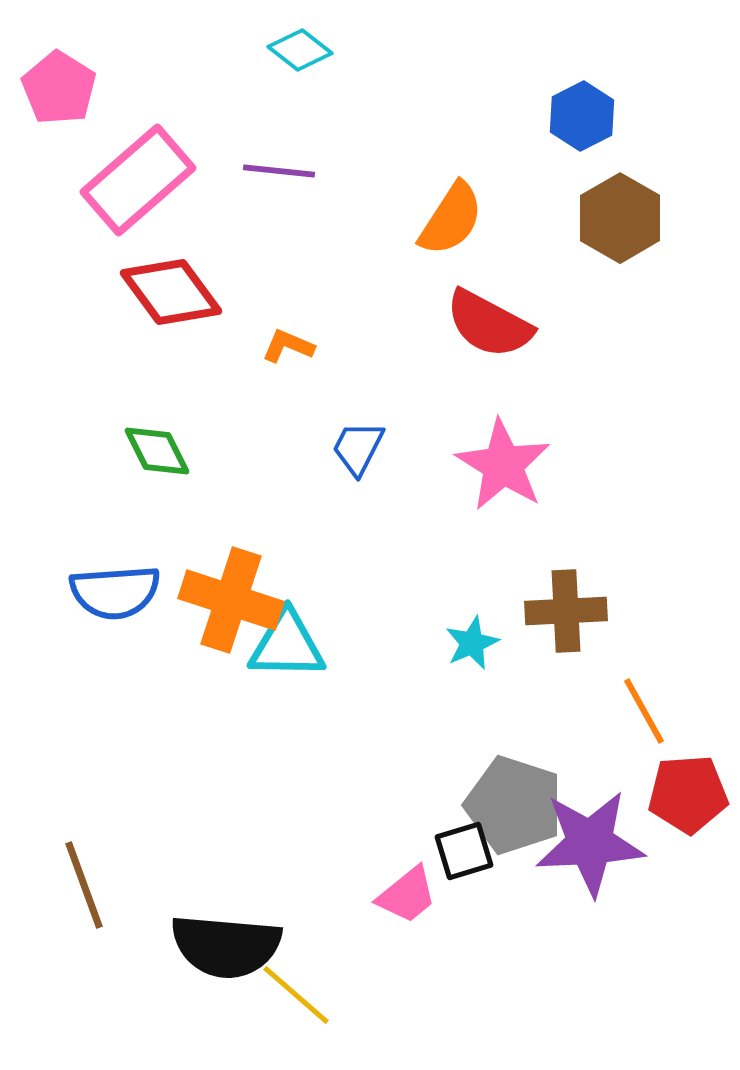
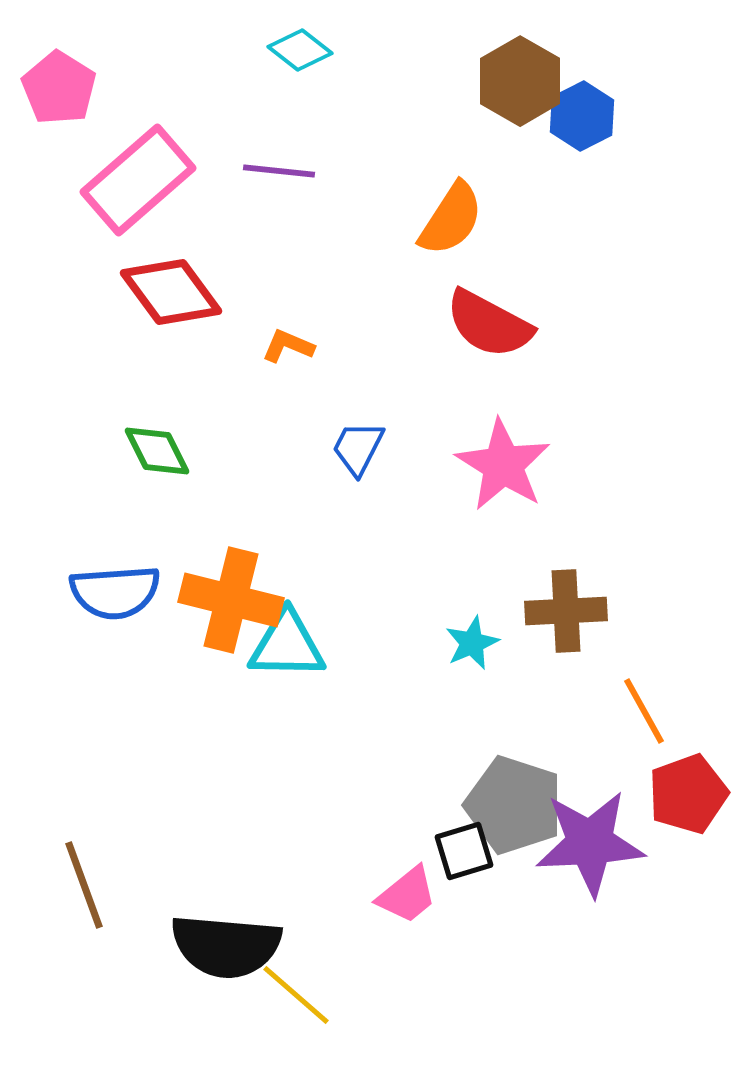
brown hexagon: moved 100 px left, 137 px up
orange cross: rotated 4 degrees counterclockwise
red pentagon: rotated 16 degrees counterclockwise
